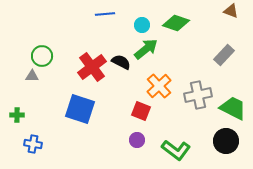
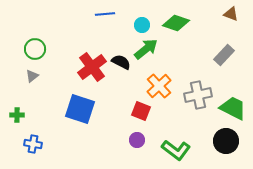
brown triangle: moved 3 px down
green circle: moved 7 px left, 7 px up
gray triangle: rotated 40 degrees counterclockwise
